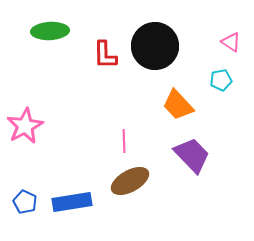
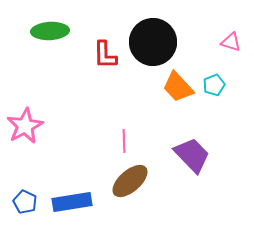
pink triangle: rotated 15 degrees counterclockwise
black circle: moved 2 px left, 4 px up
cyan pentagon: moved 7 px left, 5 px down; rotated 10 degrees counterclockwise
orange trapezoid: moved 18 px up
brown ellipse: rotated 12 degrees counterclockwise
